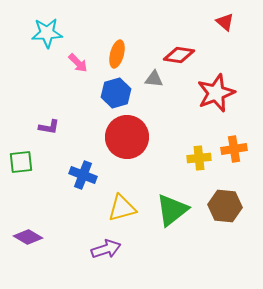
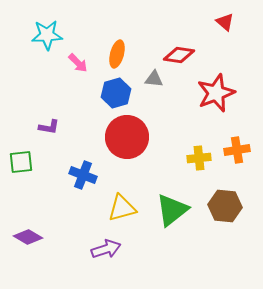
cyan star: moved 2 px down
orange cross: moved 3 px right, 1 px down
